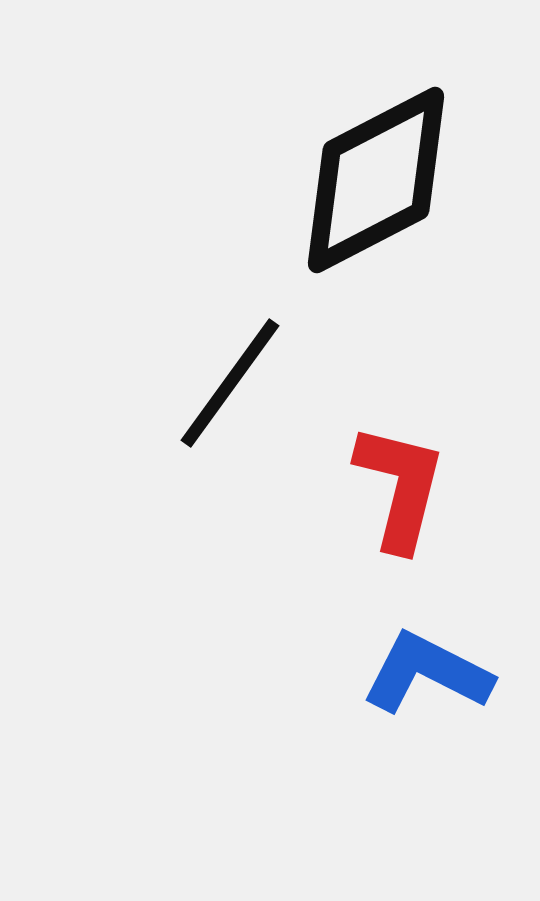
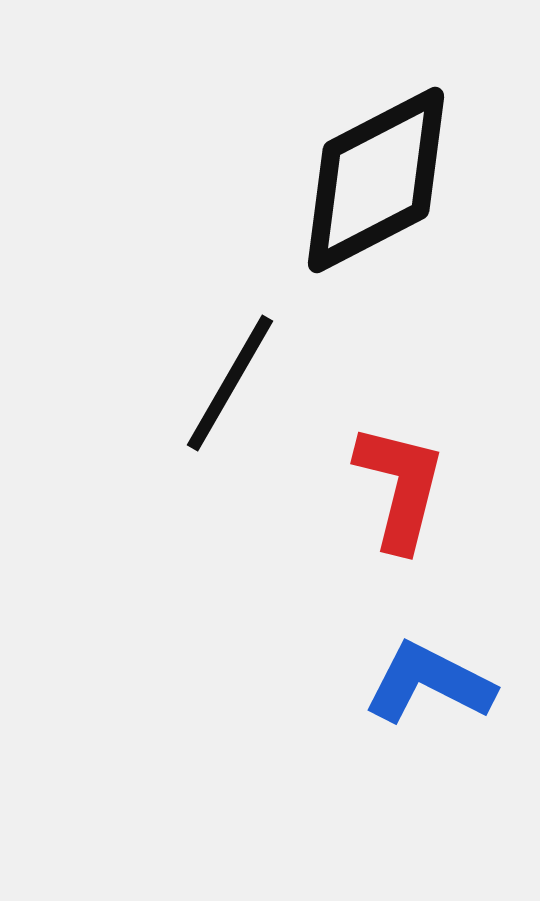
black line: rotated 6 degrees counterclockwise
blue L-shape: moved 2 px right, 10 px down
